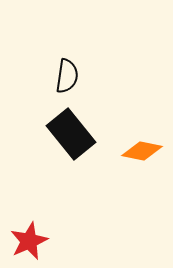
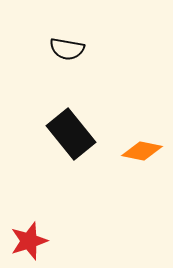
black semicircle: moved 27 px up; rotated 92 degrees clockwise
red star: rotated 6 degrees clockwise
